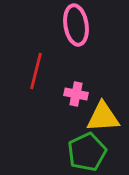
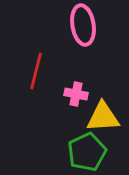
pink ellipse: moved 7 px right
